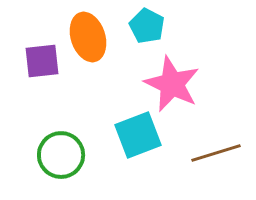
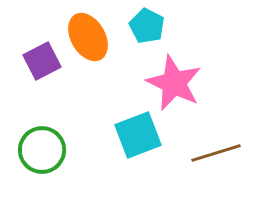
orange ellipse: rotated 12 degrees counterclockwise
purple square: rotated 21 degrees counterclockwise
pink star: moved 2 px right, 1 px up
green circle: moved 19 px left, 5 px up
